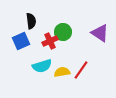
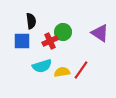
blue square: moved 1 px right; rotated 24 degrees clockwise
